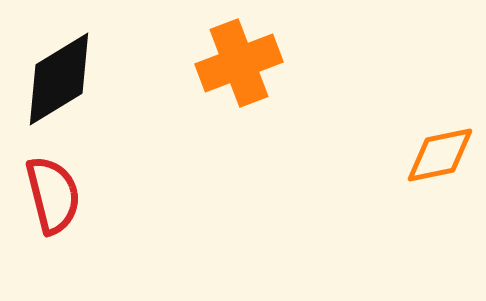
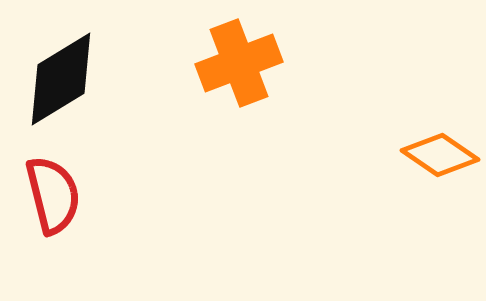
black diamond: moved 2 px right
orange diamond: rotated 46 degrees clockwise
